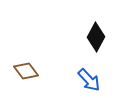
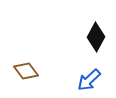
blue arrow: rotated 90 degrees clockwise
